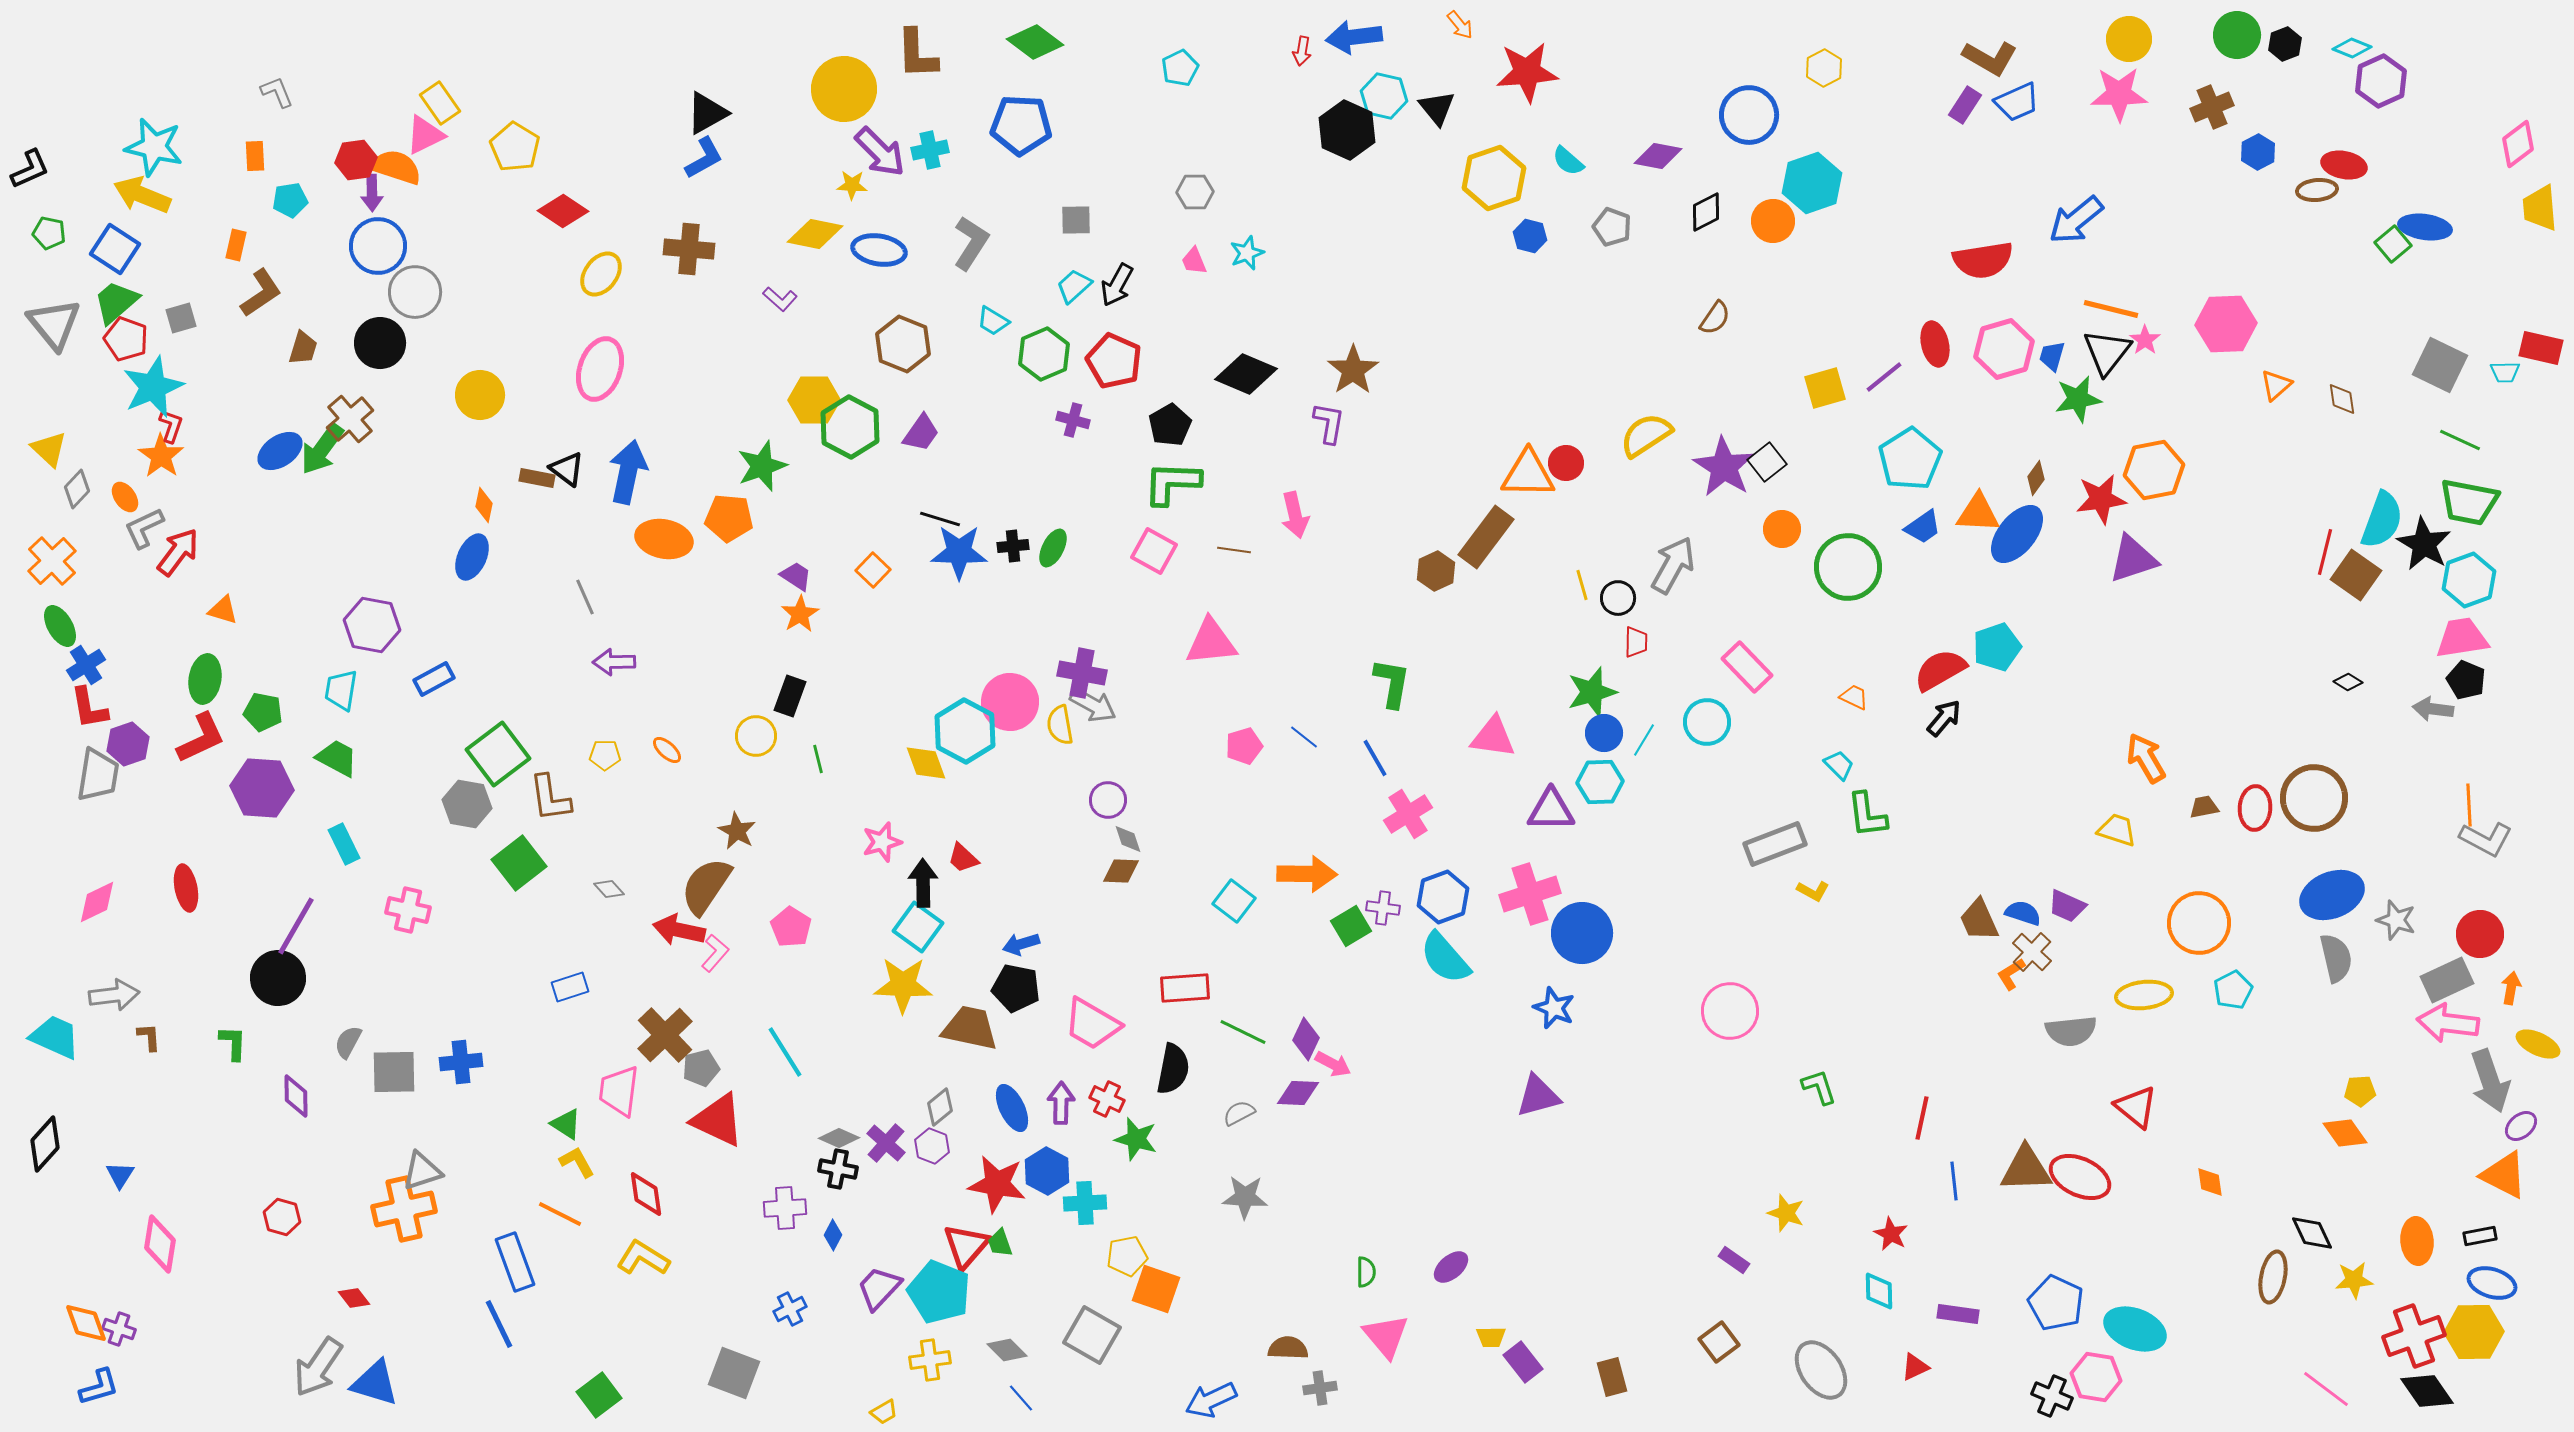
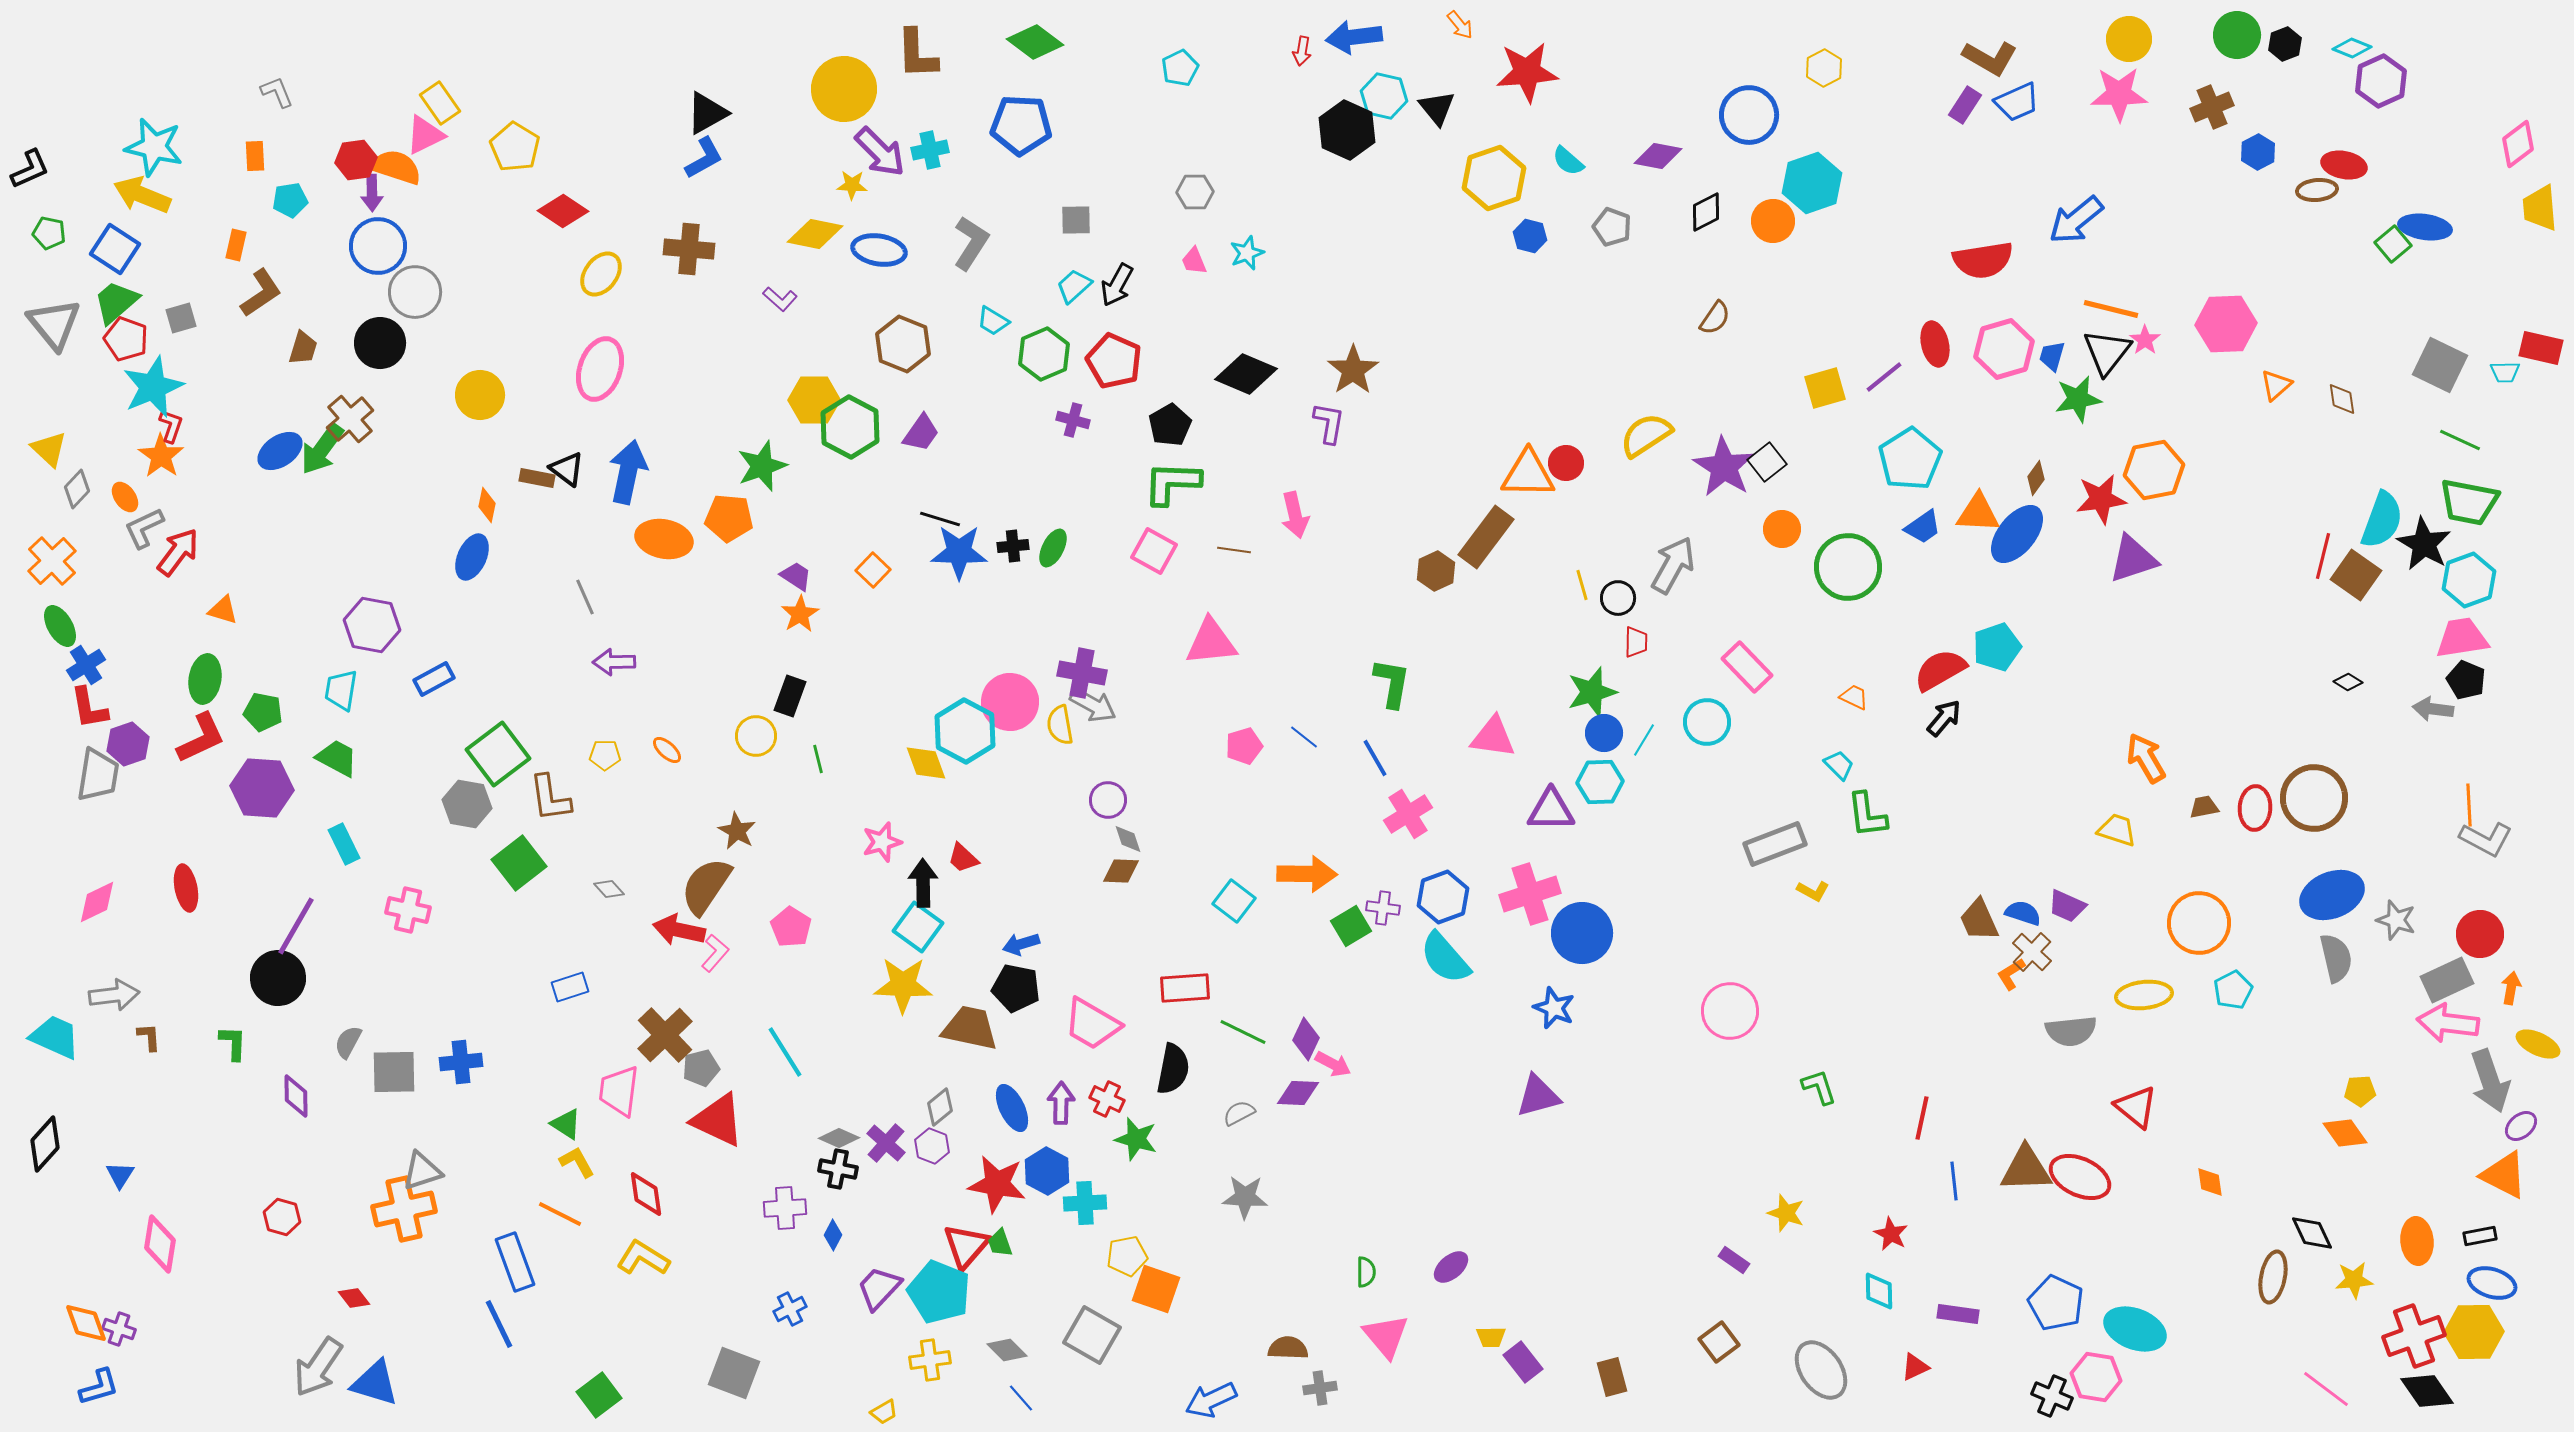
orange diamond at (484, 505): moved 3 px right
red line at (2325, 552): moved 2 px left, 4 px down
